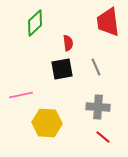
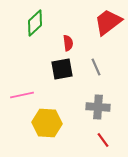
red trapezoid: rotated 60 degrees clockwise
pink line: moved 1 px right
red line: moved 3 px down; rotated 14 degrees clockwise
